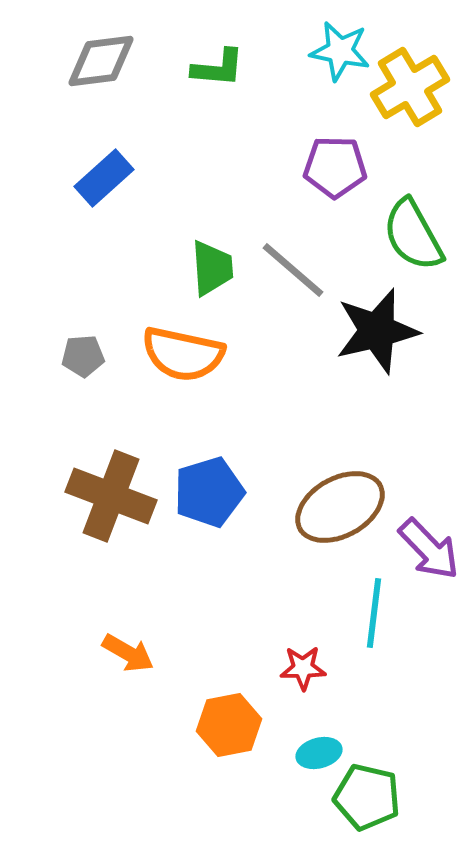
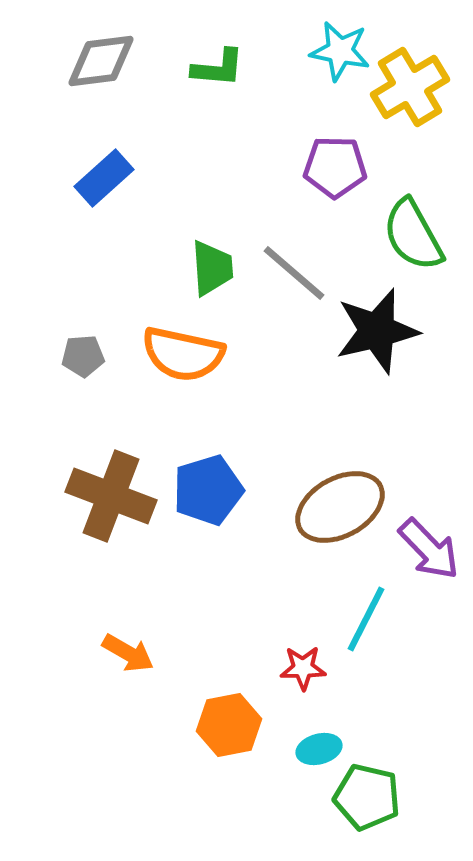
gray line: moved 1 px right, 3 px down
blue pentagon: moved 1 px left, 2 px up
cyan line: moved 8 px left, 6 px down; rotated 20 degrees clockwise
cyan ellipse: moved 4 px up
